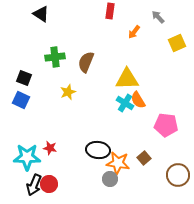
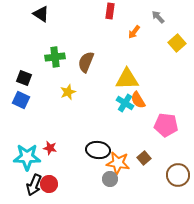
yellow square: rotated 18 degrees counterclockwise
